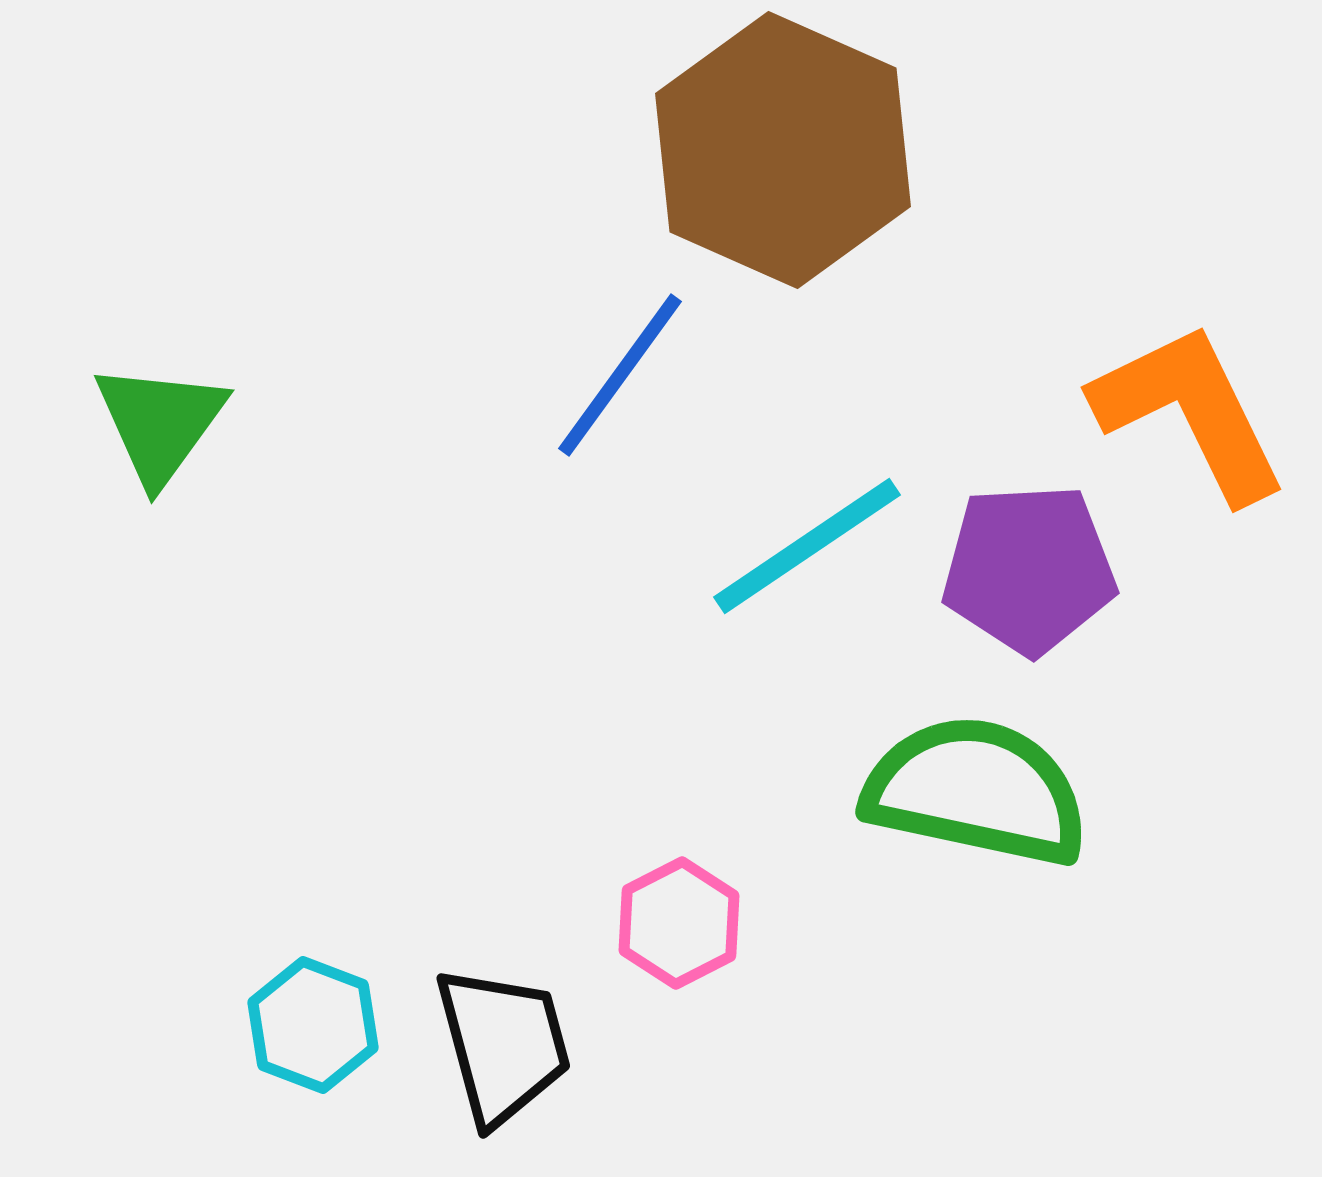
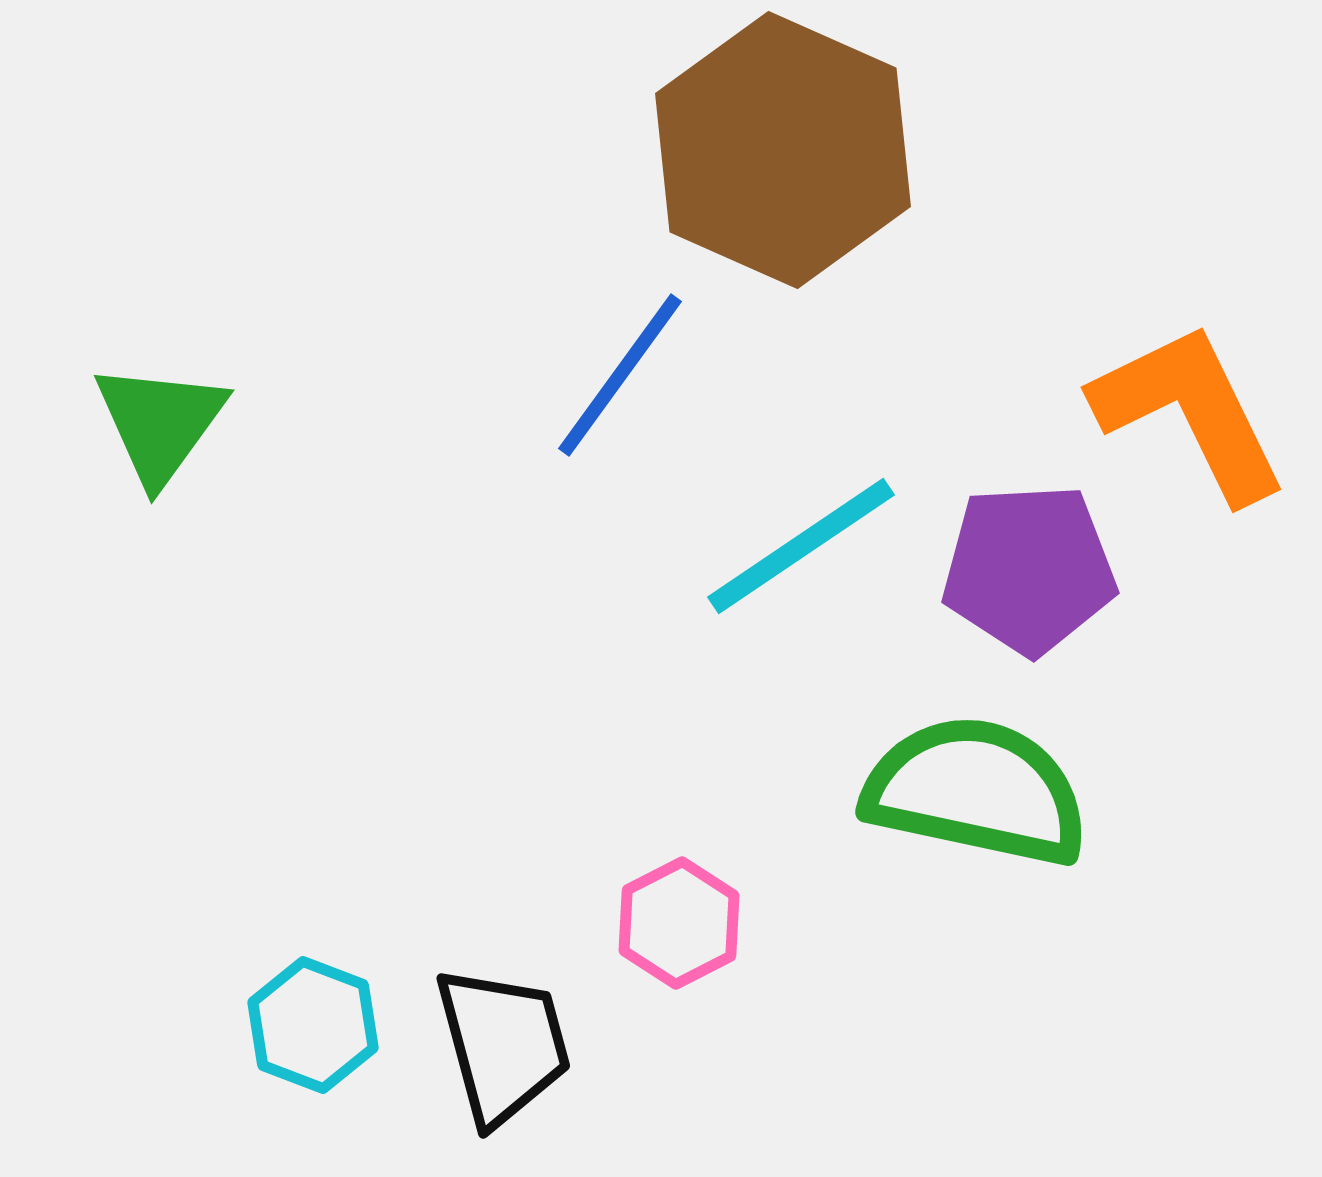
cyan line: moved 6 px left
